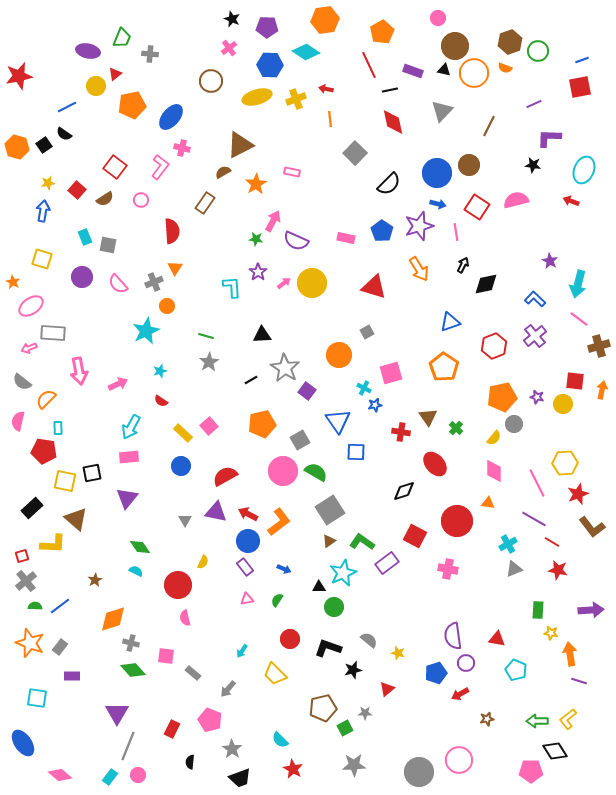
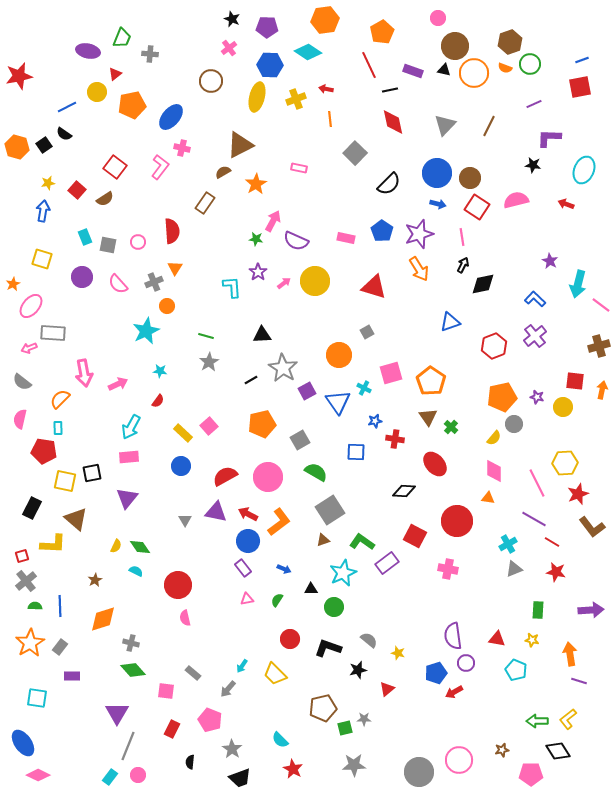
green circle at (538, 51): moved 8 px left, 13 px down
cyan diamond at (306, 52): moved 2 px right
yellow circle at (96, 86): moved 1 px right, 6 px down
yellow ellipse at (257, 97): rotated 60 degrees counterclockwise
gray triangle at (442, 111): moved 3 px right, 14 px down
brown circle at (469, 165): moved 1 px right, 13 px down
pink rectangle at (292, 172): moved 7 px right, 4 px up
pink circle at (141, 200): moved 3 px left, 42 px down
red arrow at (571, 201): moved 5 px left, 3 px down
purple star at (419, 226): moved 8 px down
pink line at (456, 232): moved 6 px right, 5 px down
orange star at (13, 282): moved 2 px down; rotated 16 degrees clockwise
yellow circle at (312, 283): moved 3 px right, 2 px up
black diamond at (486, 284): moved 3 px left
pink ellipse at (31, 306): rotated 15 degrees counterclockwise
pink line at (579, 319): moved 22 px right, 14 px up
orange pentagon at (444, 367): moved 13 px left, 14 px down
gray star at (285, 368): moved 2 px left
pink arrow at (79, 371): moved 5 px right, 2 px down
cyan star at (160, 371): rotated 24 degrees clockwise
purple square at (307, 391): rotated 24 degrees clockwise
orange semicircle at (46, 399): moved 14 px right
red semicircle at (161, 401): moved 3 px left; rotated 88 degrees counterclockwise
yellow circle at (563, 404): moved 3 px down
blue star at (375, 405): moved 16 px down
pink semicircle at (18, 421): moved 2 px right, 2 px up
blue triangle at (338, 421): moved 19 px up
green cross at (456, 428): moved 5 px left, 1 px up
red cross at (401, 432): moved 6 px left, 7 px down
pink circle at (283, 471): moved 15 px left, 6 px down
black diamond at (404, 491): rotated 20 degrees clockwise
orange triangle at (488, 503): moved 5 px up
black rectangle at (32, 508): rotated 20 degrees counterclockwise
brown triangle at (329, 541): moved 6 px left, 1 px up; rotated 16 degrees clockwise
yellow semicircle at (203, 562): moved 87 px left, 16 px up
purple rectangle at (245, 567): moved 2 px left, 1 px down
red star at (558, 570): moved 2 px left, 2 px down
black triangle at (319, 587): moved 8 px left, 2 px down
blue line at (60, 606): rotated 55 degrees counterclockwise
orange diamond at (113, 619): moved 10 px left
yellow star at (551, 633): moved 19 px left, 7 px down
orange star at (30, 643): rotated 20 degrees clockwise
cyan arrow at (242, 651): moved 15 px down
pink square at (166, 656): moved 35 px down
black star at (353, 670): moved 5 px right
red arrow at (460, 694): moved 6 px left, 2 px up
gray star at (365, 713): moved 1 px left, 6 px down
brown star at (487, 719): moved 15 px right, 31 px down
green square at (345, 728): rotated 14 degrees clockwise
black diamond at (555, 751): moved 3 px right
pink pentagon at (531, 771): moved 3 px down
pink diamond at (60, 775): moved 22 px left; rotated 15 degrees counterclockwise
